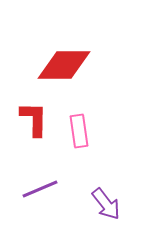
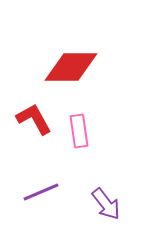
red diamond: moved 7 px right, 2 px down
red L-shape: rotated 30 degrees counterclockwise
purple line: moved 1 px right, 3 px down
